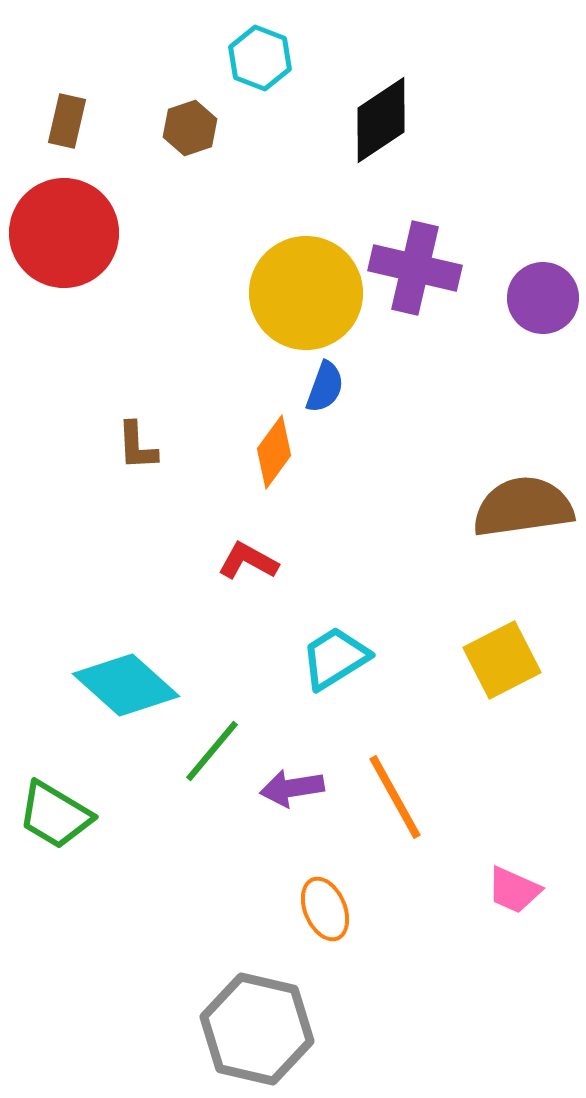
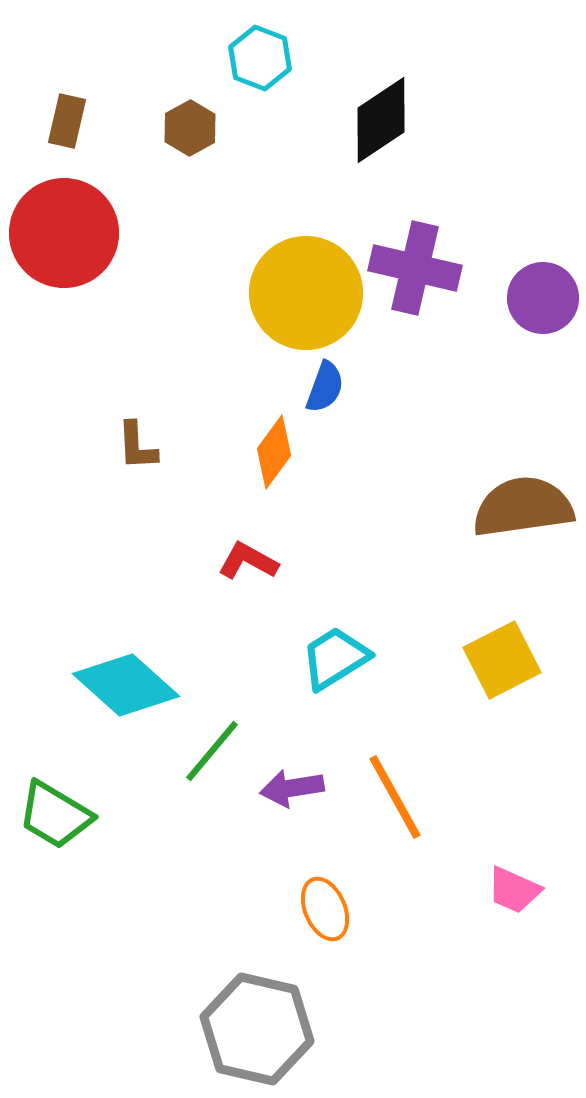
brown hexagon: rotated 10 degrees counterclockwise
